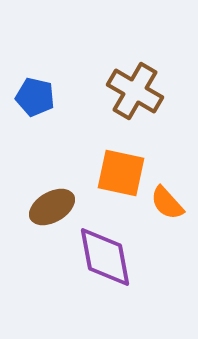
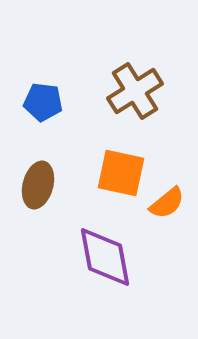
brown cross: rotated 28 degrees clockwise
blue pentagon: moved 8 px right, 5 px down; rotated 6 degrees counterclockwise
orange semicircle: rotated 87 degrees counterclockwise
brown ellipse: moved 14 px left, 22 px up; rotated 45 degrees counterclockwise
